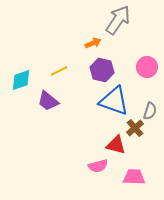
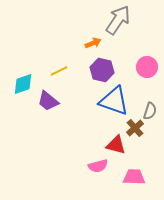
cyan diamond: moved 2 px right, 4 px down
